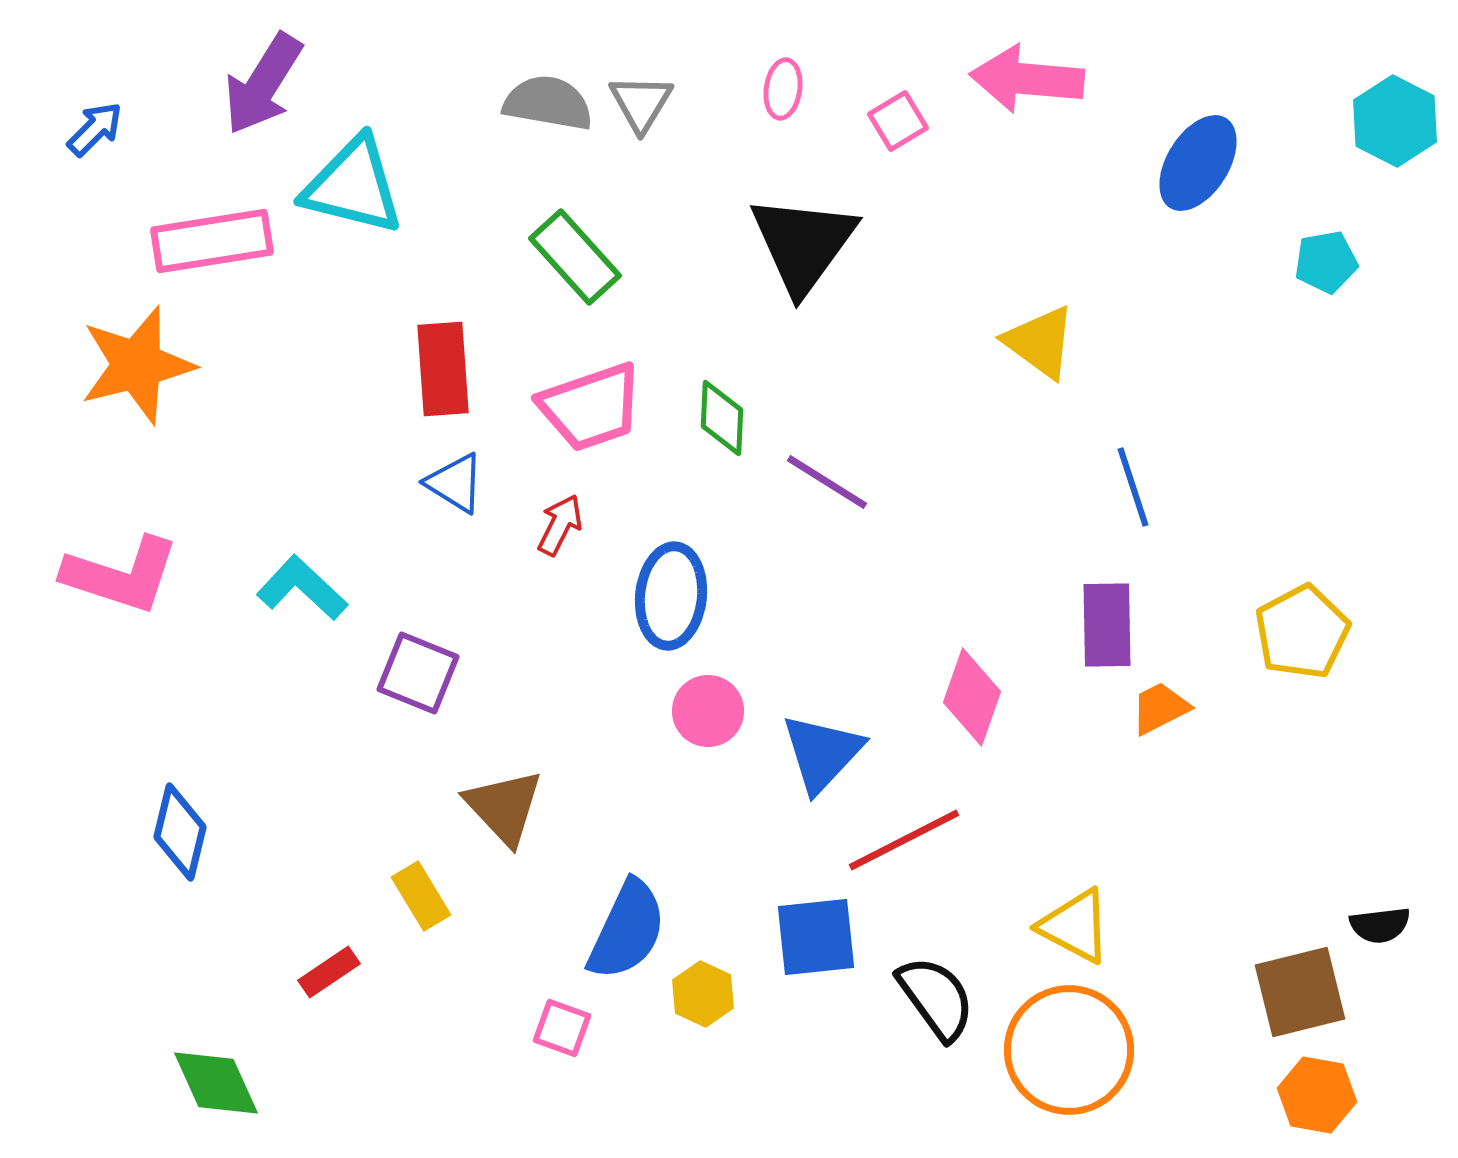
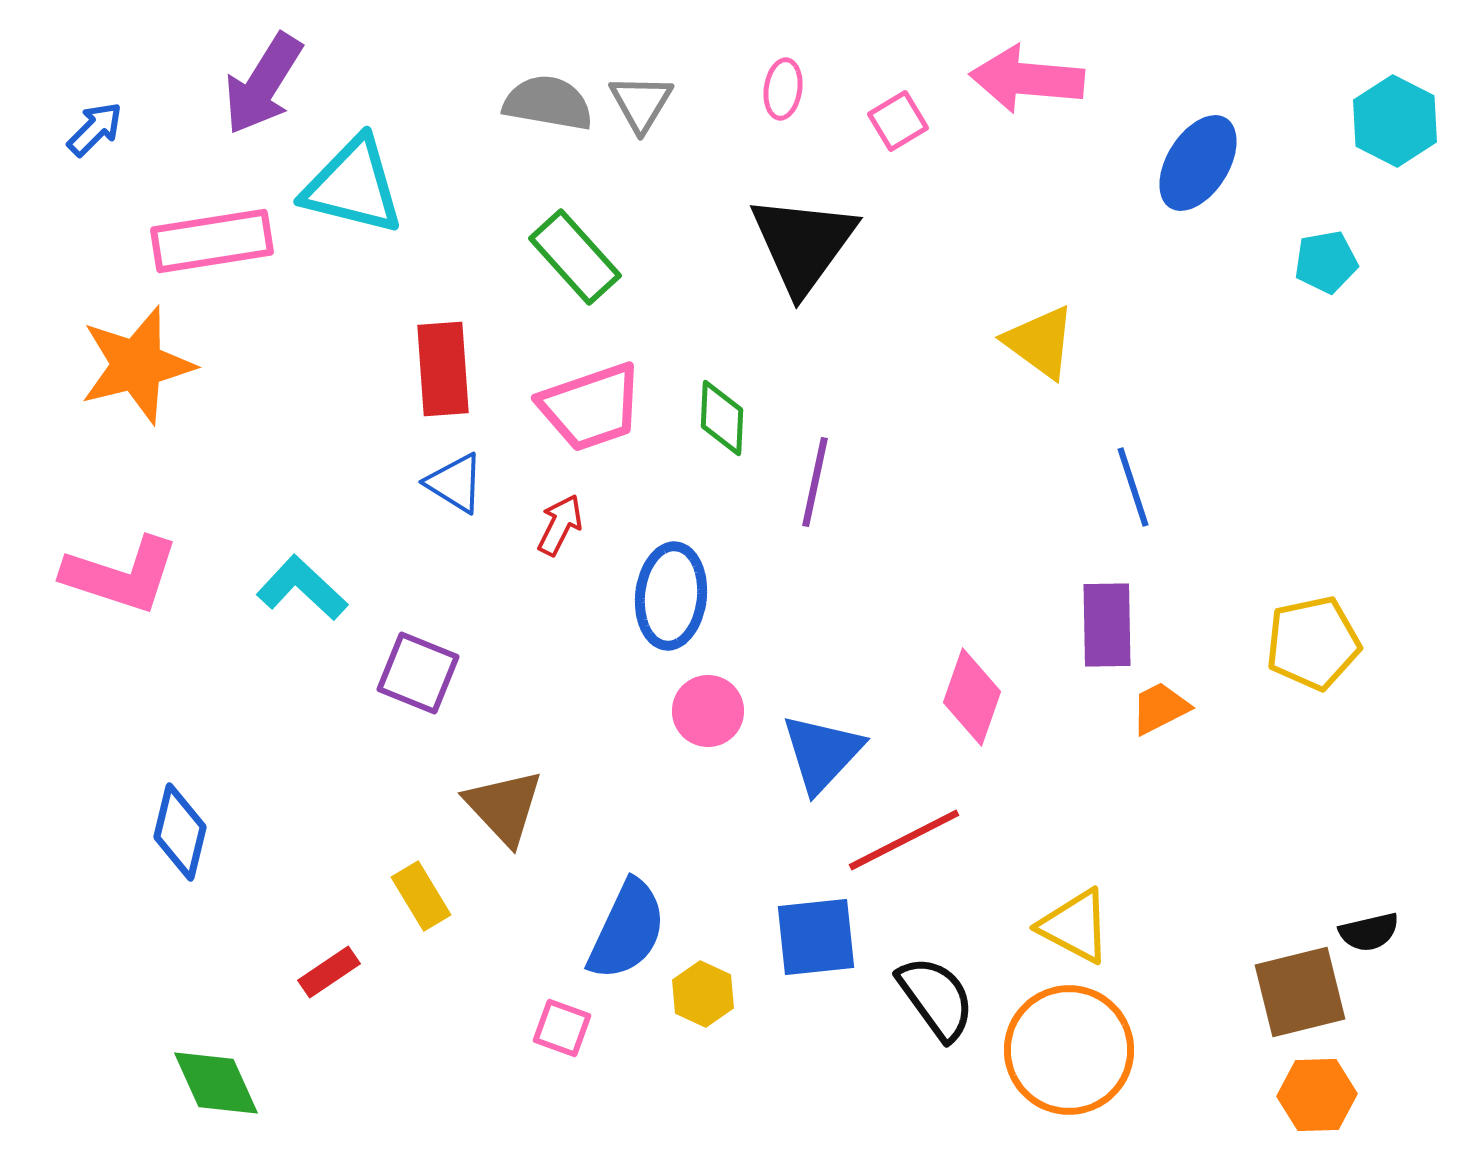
purple line at (827, 482): moved 12 px left; rotated 70 degrees clockwise
yellow pentagon at (1302, 632): moved 11 px right, 11 px down; rotated 16 degrees clockwise
black semicircle at (1380, 925): moved 11 px left, 7 px down; rotated 6 degrees counterclockwise
orange hexagon at (1317, 1095): rotated 12 degrees counterclockwise
